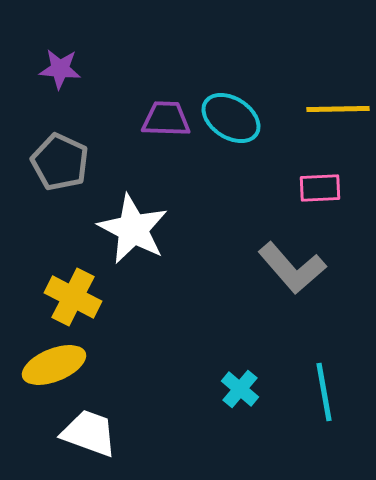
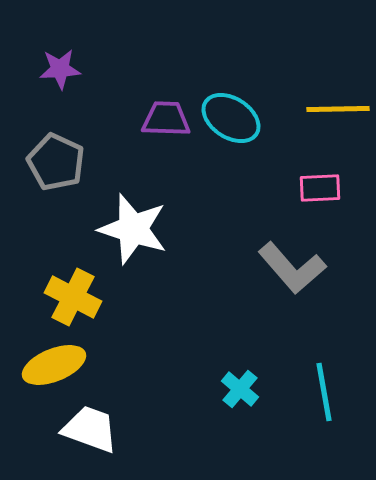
purple star: rotated 9 degrees counterclockwise
gray pentagon: moved 4 px left
white star: rotated 10 degrees counterclockwise
white trapezoid: moved 1 px right, 4 px up
